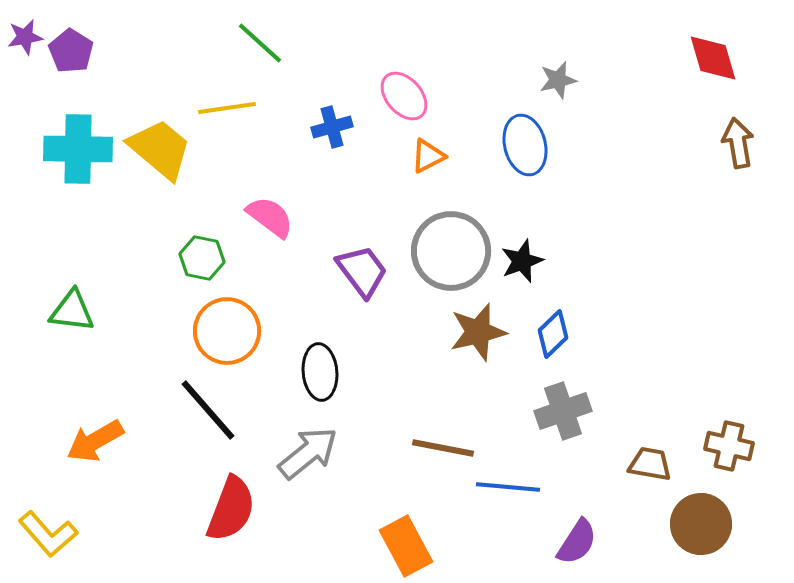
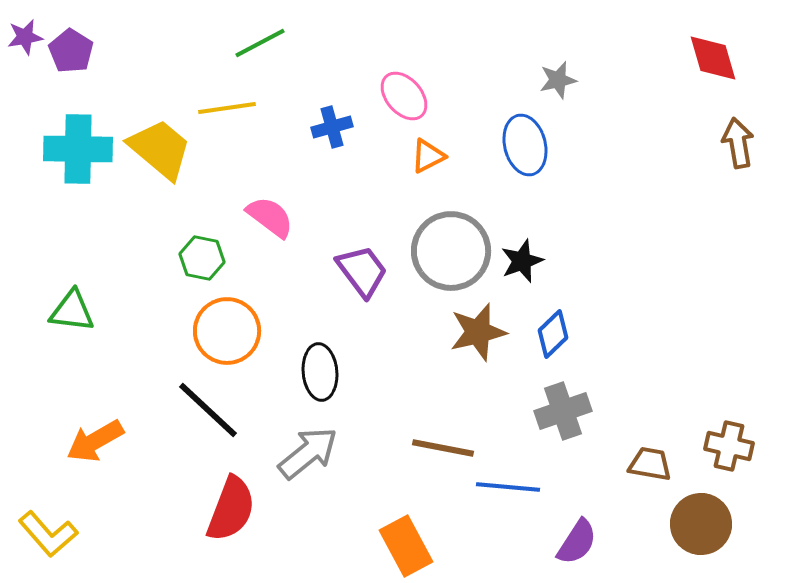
green line: rotated 70 degrees counterclockwise
black line: rotated 6 degrees counterclockwise
